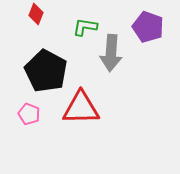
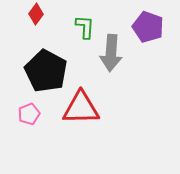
red diamond: rotated 15 degrees clockwise
green L-shape: rotated 85 degrees clockwise
pink pentagon: rotated 30 degrees clockwise
